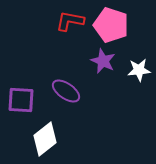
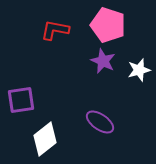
red L-shape: moved 15 px left, 9 px down
pink pentagon: moved 3 px left
white star: rotated 10 degrees counterclockwise
purple ellipse: moved 34 px right, 31 px down
purple square: rotated 12 degrees counterclockwise
